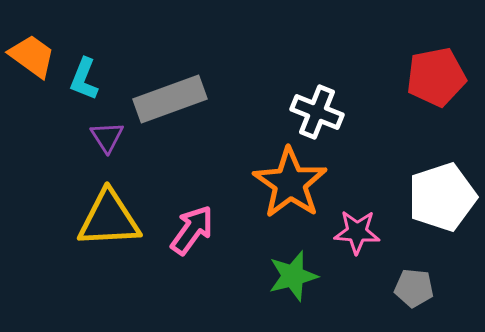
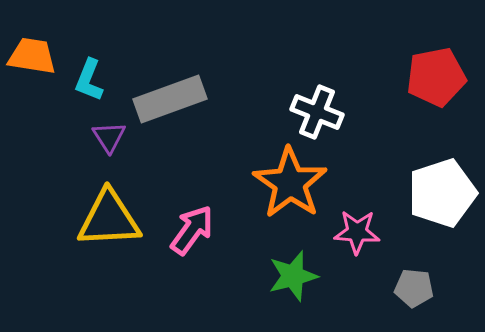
orange trapezoid: rotated 27 degrees counterclockwise
cyan L-shape: moved 5 px right, 1 px down
purple triangle: moved 2 px right
white pentagon: moved 4 px up
